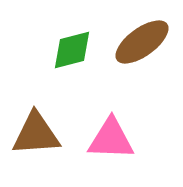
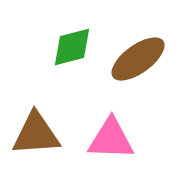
brown ellipse: moved 4 px left, 17 px down
green diamond: moved 3 px up
